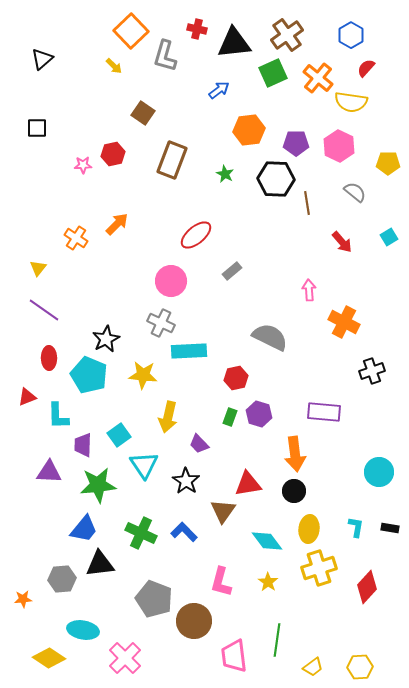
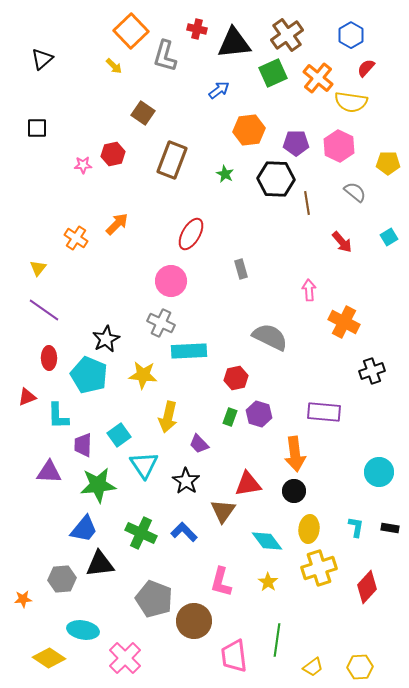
red ellipse at (196, 235): moved 5 px left, 1 px up; rotated 20 degrees counterclockwise
gray rectangle at (232, 271): moved 9 px right, 2 px up; rotated 66 degrees counterclockwise
